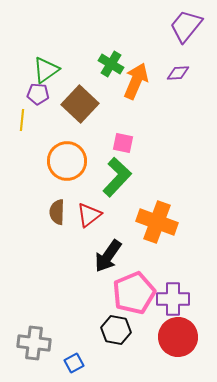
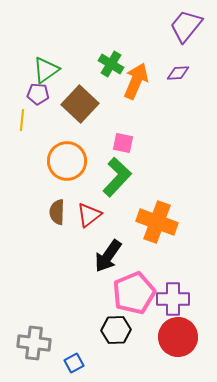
black hexagon: rotated 12 degrees counterclockwise
